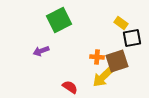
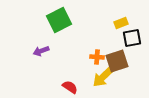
yellow rectangle: rotated 56 degrees counterclockwise
